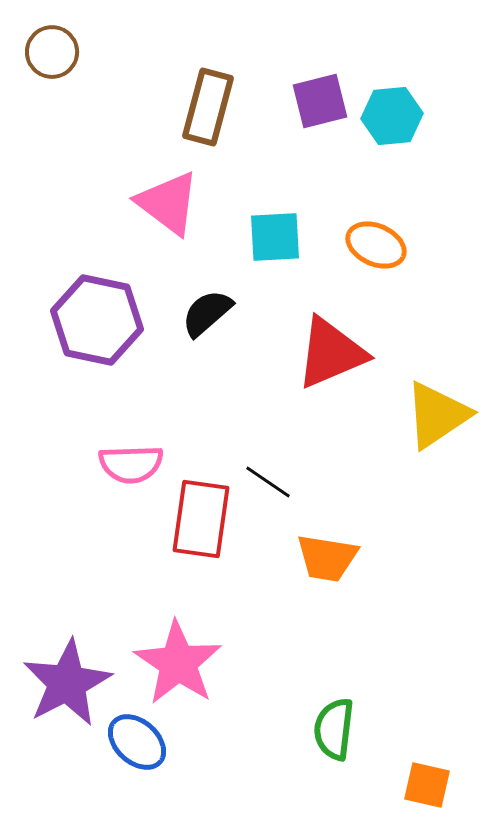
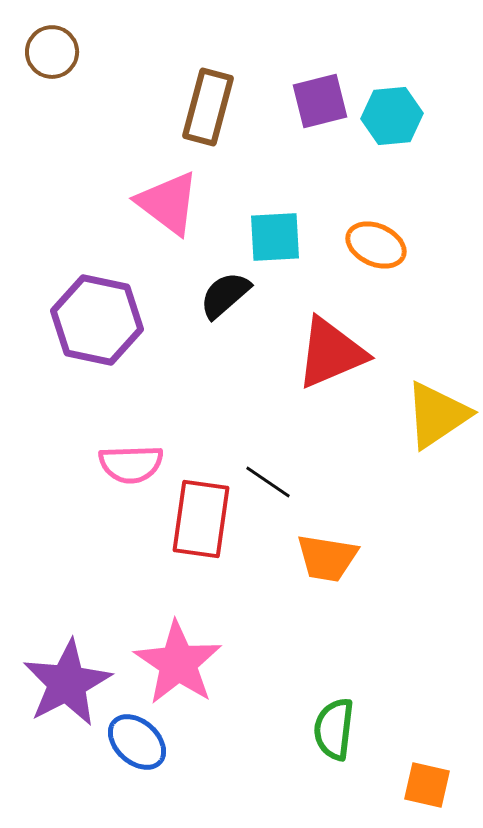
black semicircle: moved 18 px right, 18 px up
